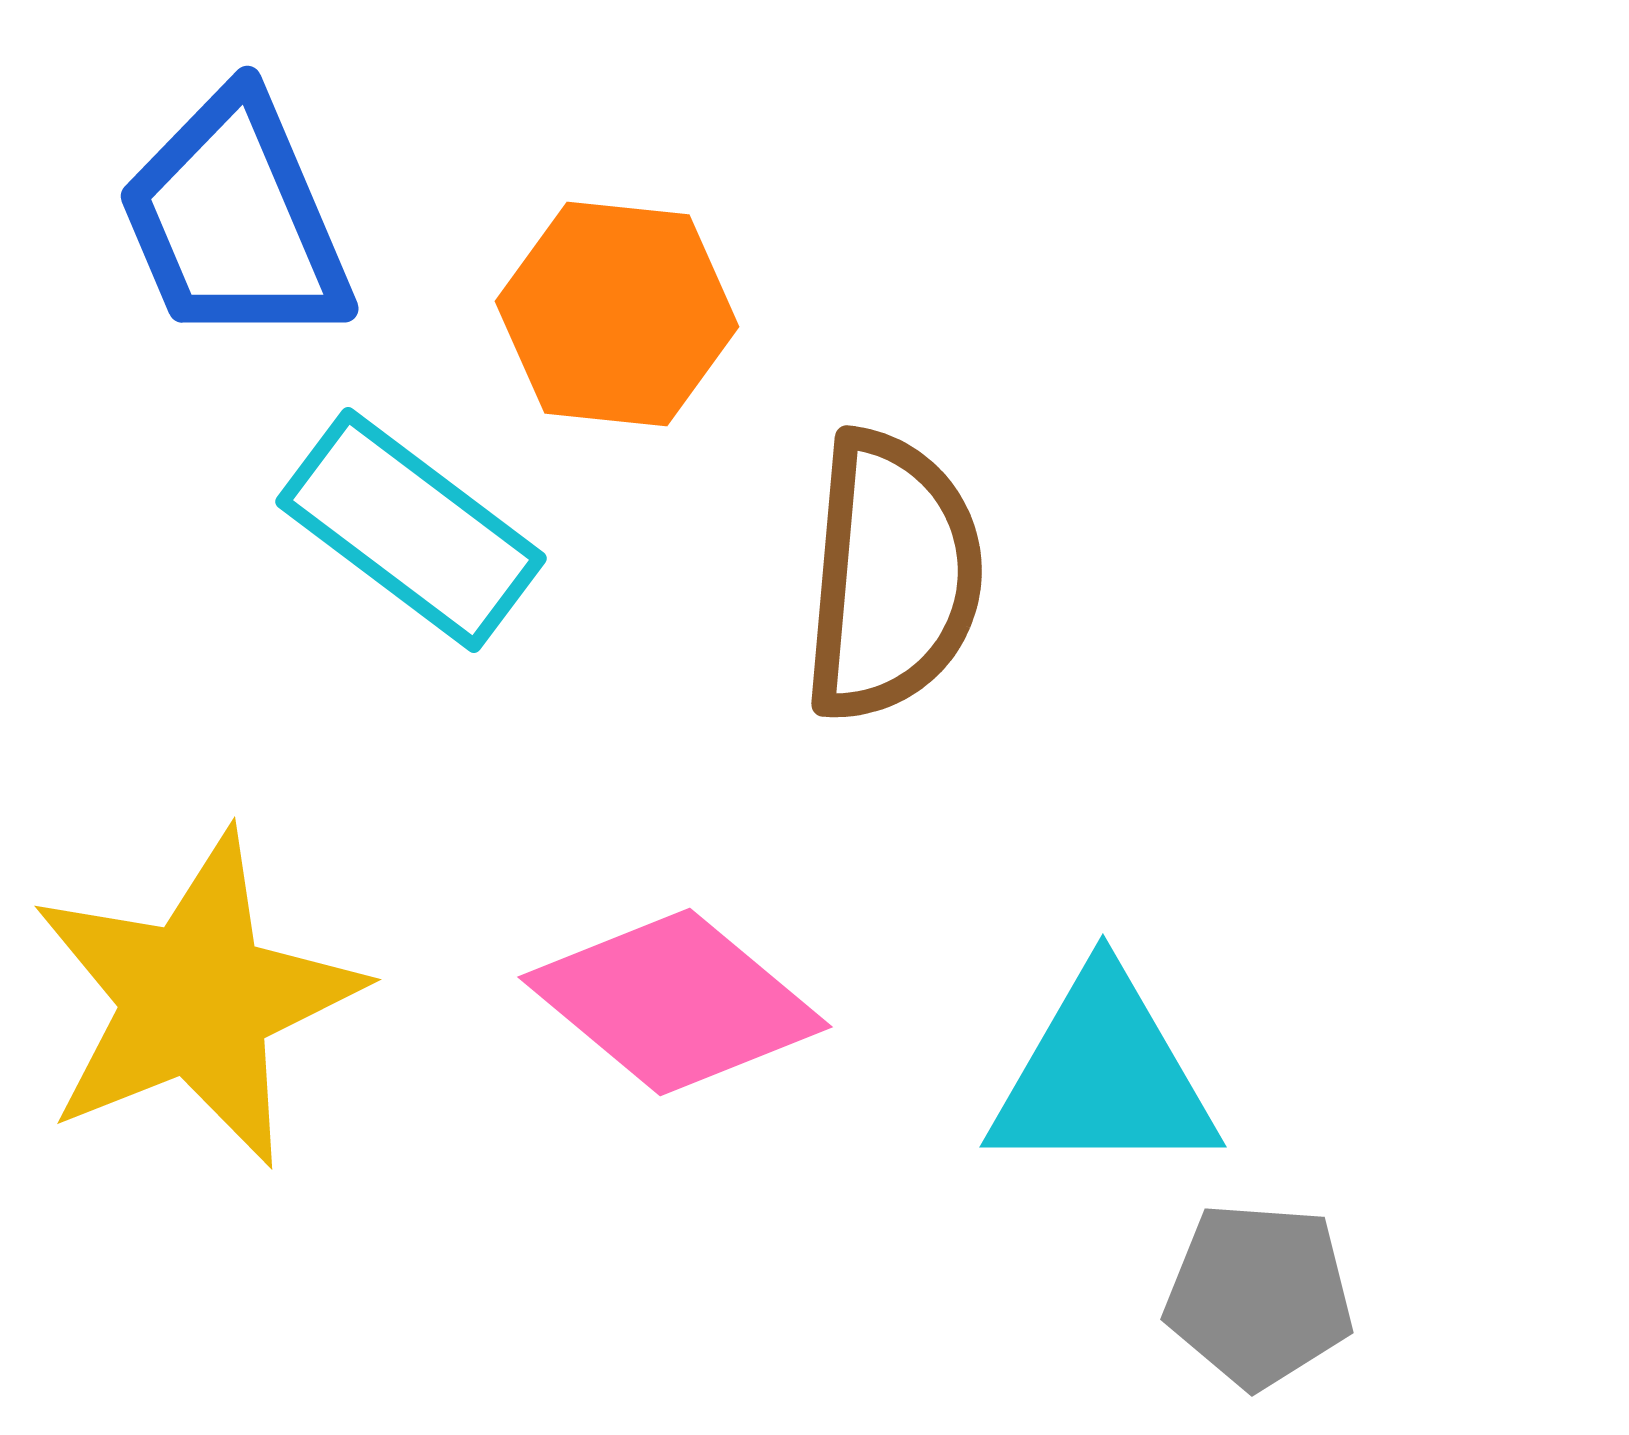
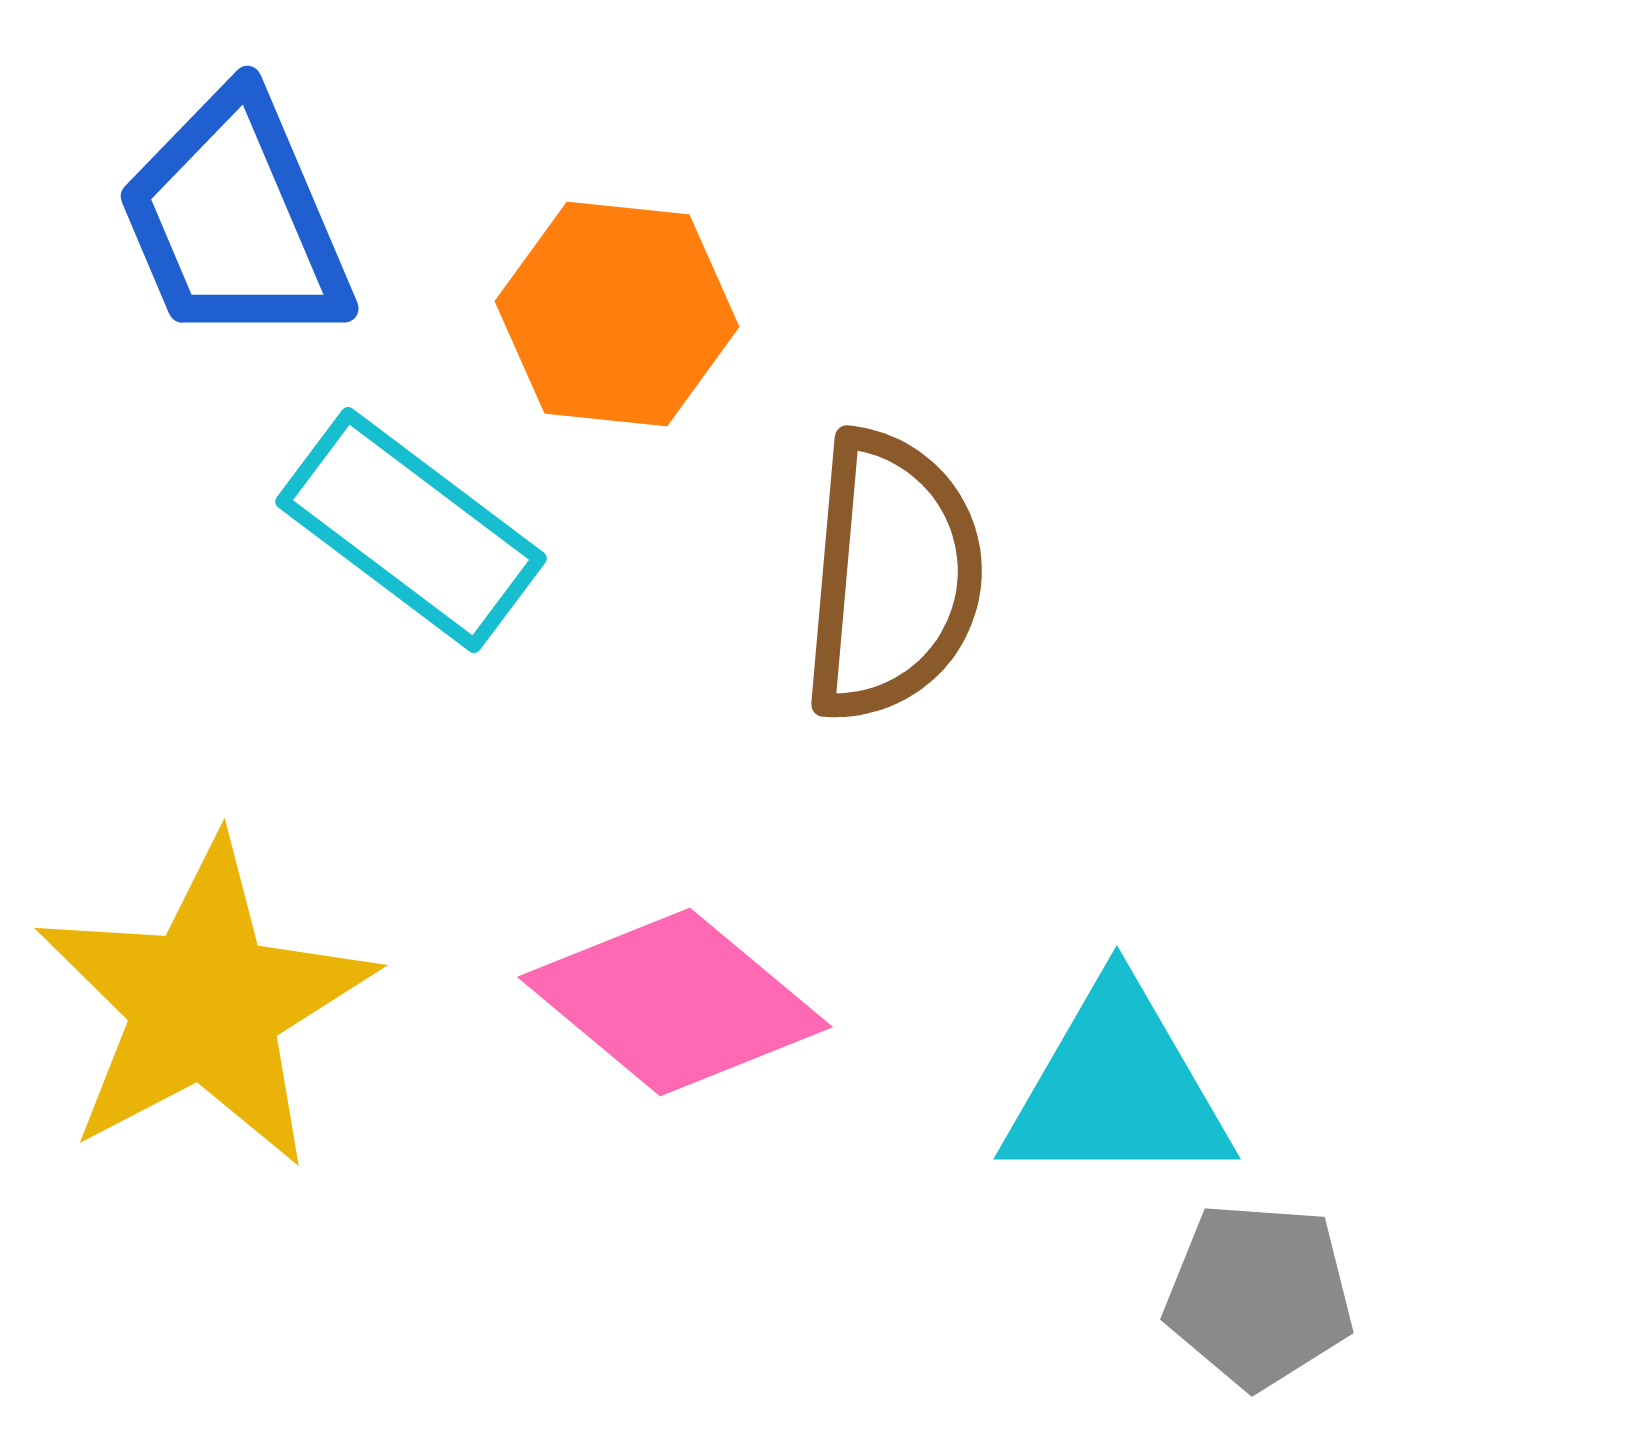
yellow star: moved 9 px right, 5 px down; rotated 6 degrees counterclockwise
cyan triangle: moved 14 px right, 12 px down
